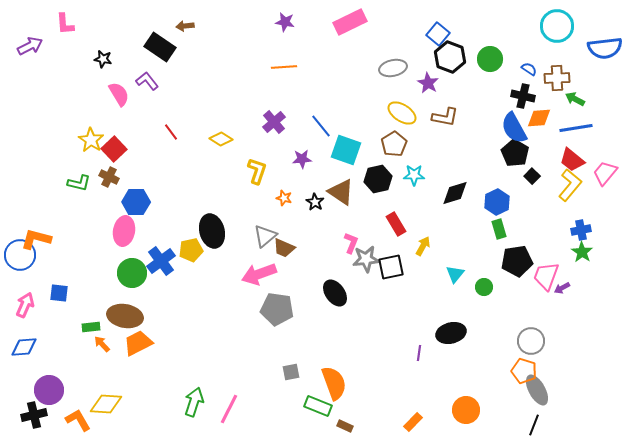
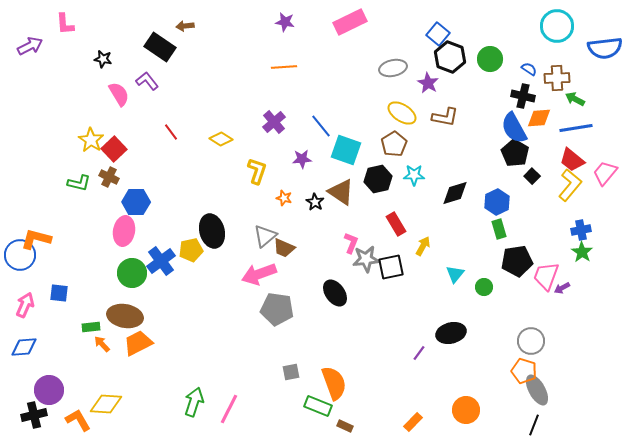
purple line at (419, 353): rotated 28 degrees clockwise
